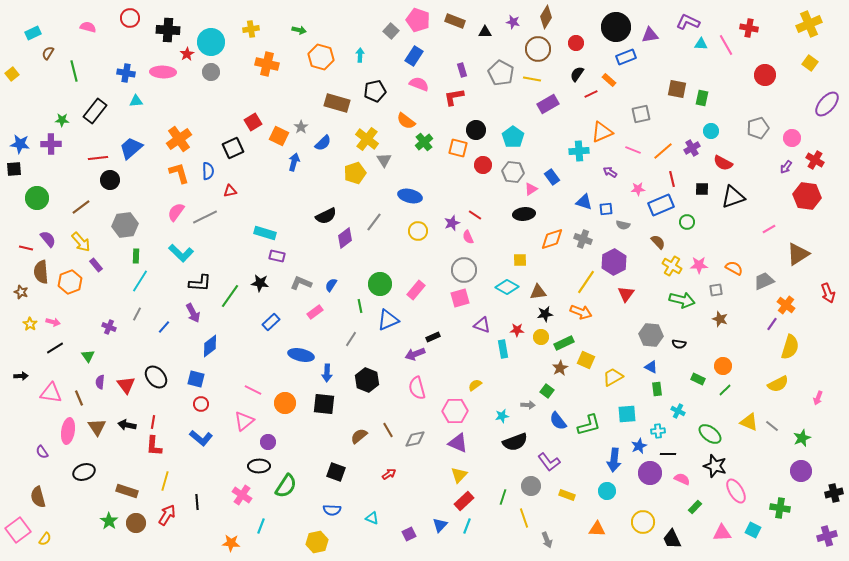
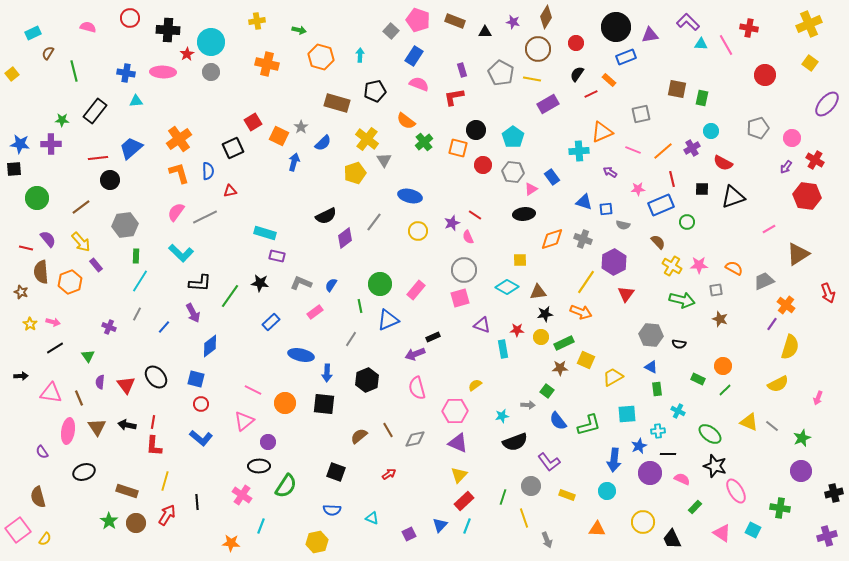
purple L-shape at (688, 22): rotated 20 degrees clockwise
yellow cross at (251, 29): moved 6 px right, 8 px up
brown star at (560, 368): rotated 28 degrees clockwise
black hexagon at (367, 380): rotated 15 degrees clockwise
pink triangle at (722, 533): rotated 36 degrees clockwise
